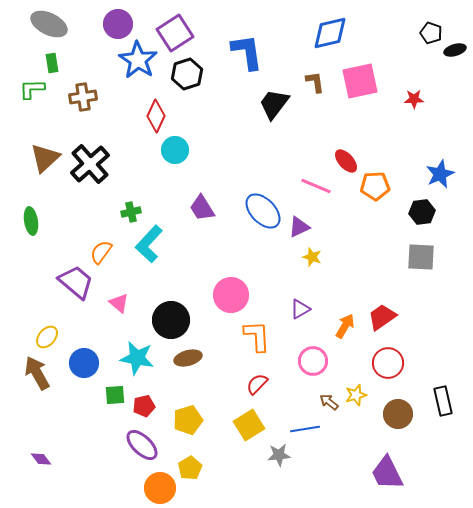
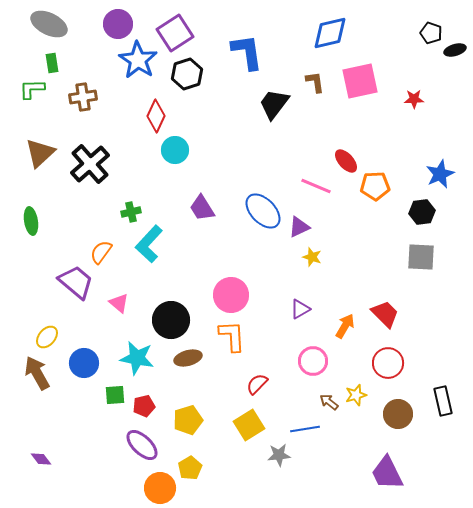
brown triangle at (45, 158): moved 5 px left, 5 px up
red trapezoid at (382, 317): moved 3 px right, 3 px up; rotated 80 degrees clockwise
orange L-shape at (257, 336): moved 25 px left
